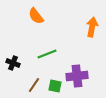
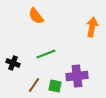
green line: moved 1 px left
